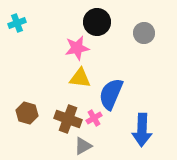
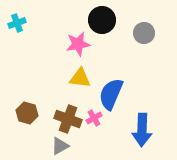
black circle: moved 5 px right, 2 px up
pink star: moved 1 px right, 4 px up
gray triangle: moved 23 px left
